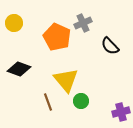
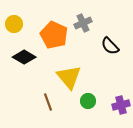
yellow circle: moved 1 px down
orange pentagon: moved 3 px left, 2 px up
black diamond: moved 5 px right, 12 px up; rotated 10 degrees clockwise
yellow triangle: moved 3 px right, 3 px up
green circle: moved 7 px right
purple cross: moved 7 px up
